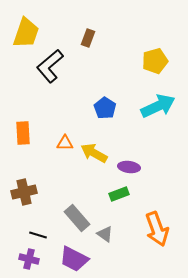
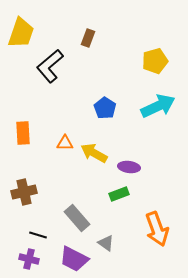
yellow trapezoid: moved 5 px left
gray triangle: moved 1 px right, 9 px down
